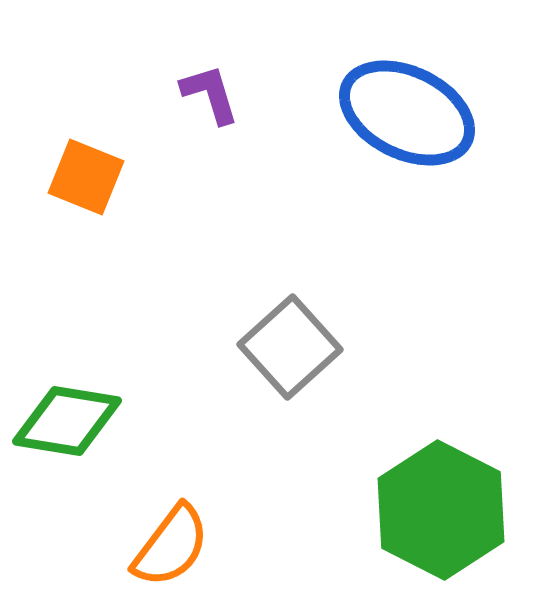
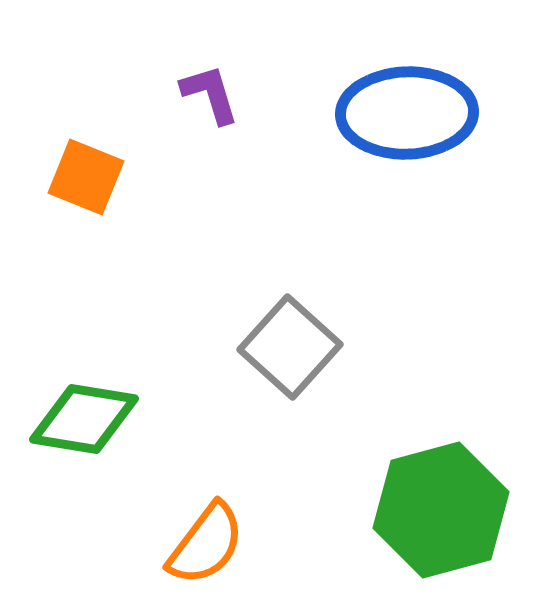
blue ellipse: rotated 28 degrees counterclockwise
gray square: rotated 6 degrees counterclockwise
green diamond: moved 17 px right, 2 px up
green hexagon: rotated 18 degrees clockwise
orange semicircle: moved 35 px right, 2 px up
